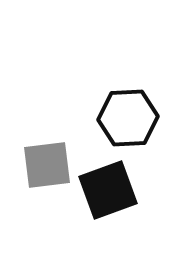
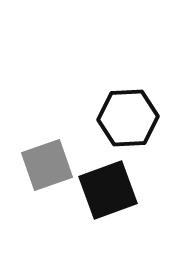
gray square: rotated 12 degrees counterclockwise
